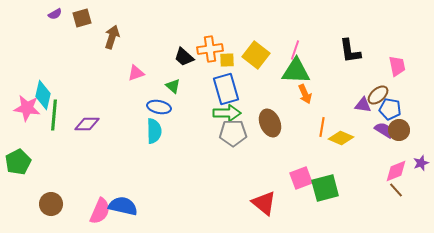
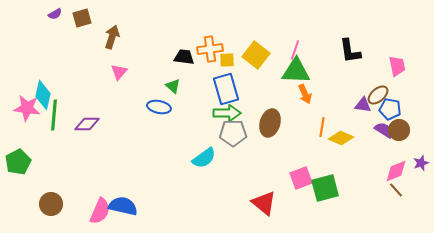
black trapezoid at (184, 57): rotated 145 degrees clockwise
pink triangle at (136, 73): moved 17 px left, 1 px up; rotated 30 degrees counterclockwise
brown ellipse at (270, 123): rotated 40 degrees clockwise
cyan semicircle at (154, 131): moved 50 px right, 27 px down; rotated 55 degrees clockwise
